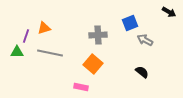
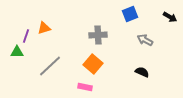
black arrow: moved 1 px right, 5 px down
blue square: moved 9 px up
gray line: moved 13 px down; rotated 55 degrees counterclockwise
black semicircle: rotated 16 degrees counterclockwise
pink rectangle: moved 4 px right
